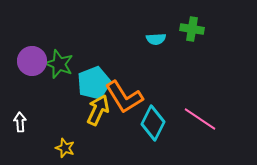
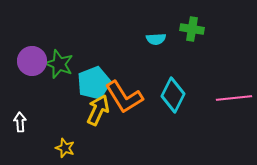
pink line: moved 34 px right, 21 px up; rotated 40 degrees counterclockwise
cyan diamond: moved 20 px right, 28 px up
